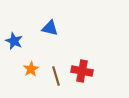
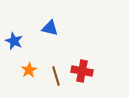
orange star: moved 2 px left, 1 px down
